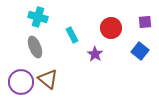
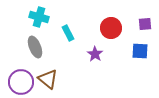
cyan cross: moved 1 px right
purple square: moved 2 px down
cyan rectangle: moved 4 px left, 2 px up
blue square: rotated 36 degrees counterclockwise
